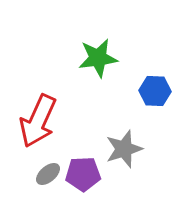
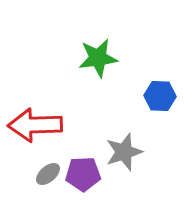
blue hexagon: moved 5 px right, 5 px down
red arrow: moved 3 px left, 4 px down; rotated 64 degrees clockwise
gray star: moved 3 px down
